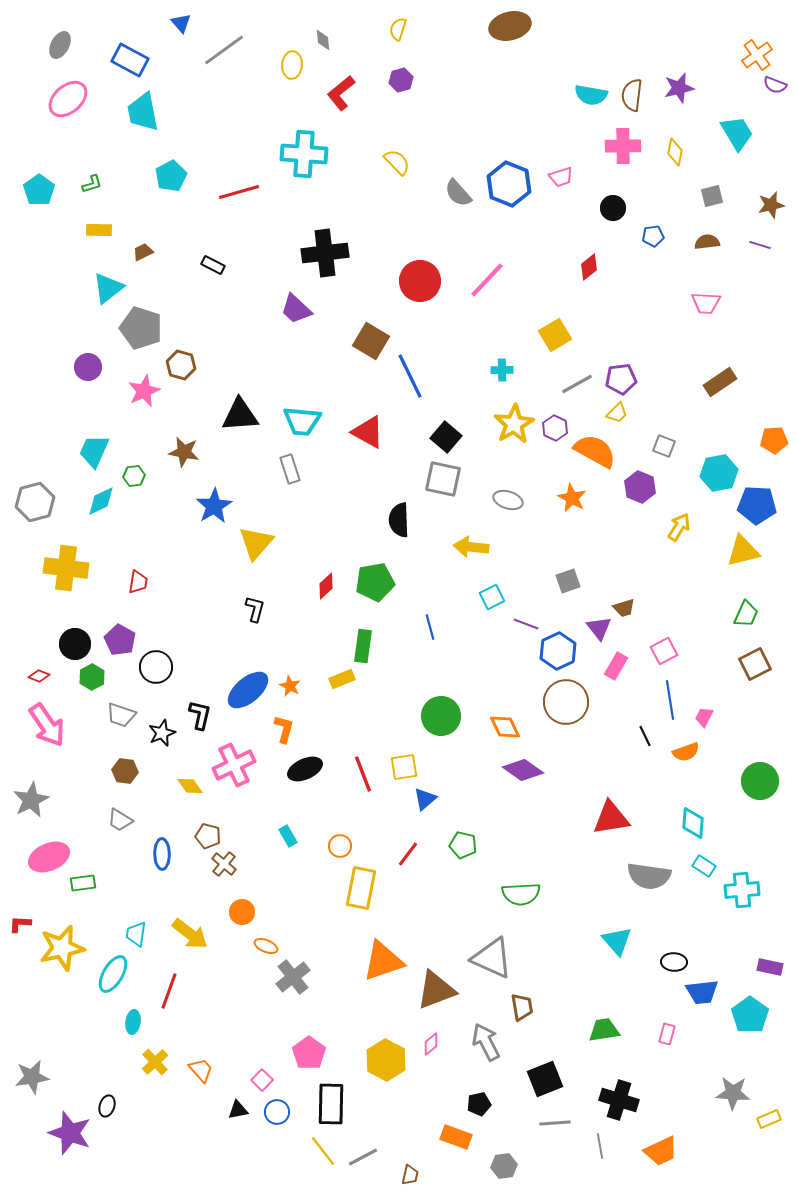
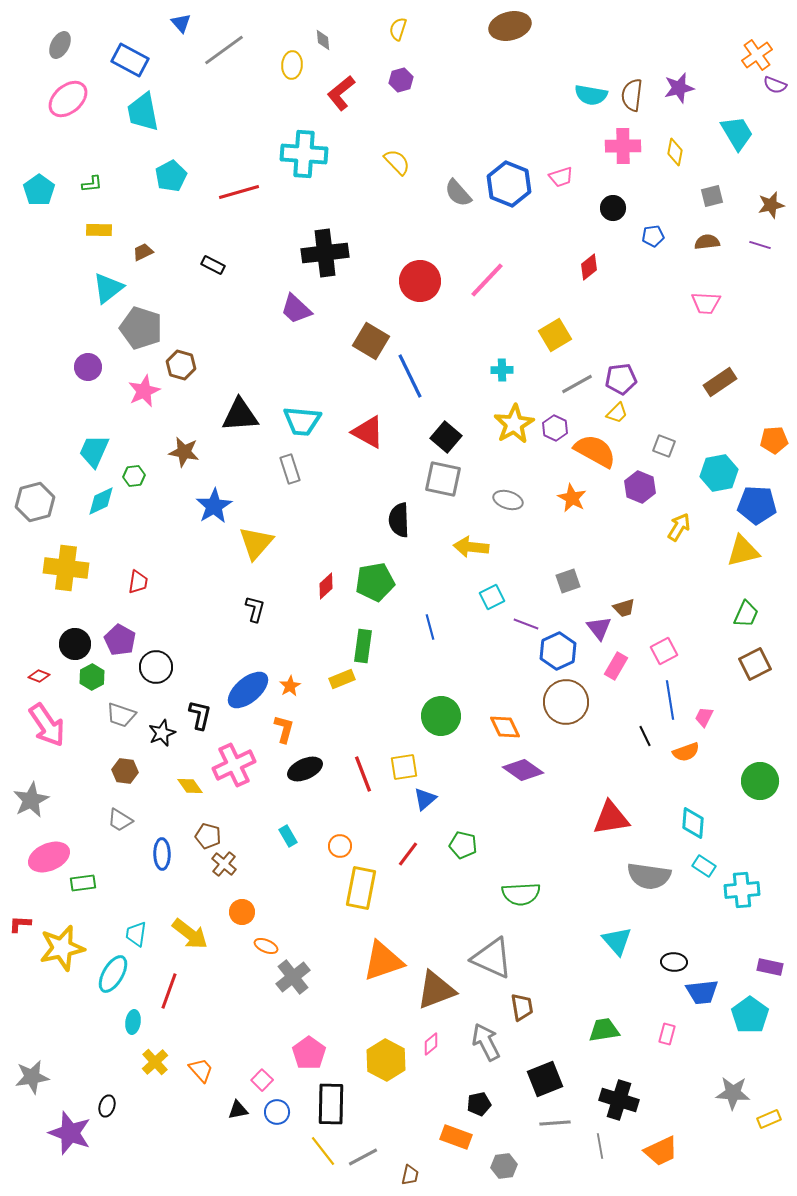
green L-shape at (92, 184): rotated 10 degrees clockwise
orange star at (290, 686): rotated 15 degrees clockwise
